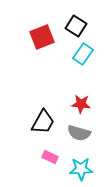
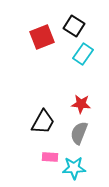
black square: moved 2 px left
gray semicircle: rotated 95 degrees clockwise
pink rectangle: rotated 21 degrees counterclockwise
cyan star: moved 7 px left, 1 px up
